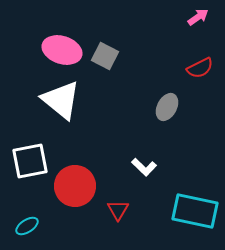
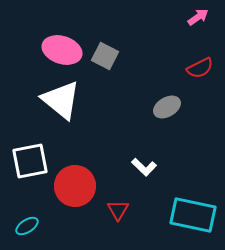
gray ellipse: rotated 32 degrees clockwise
cyan rectangle: moved 2 px left, 4 px down
